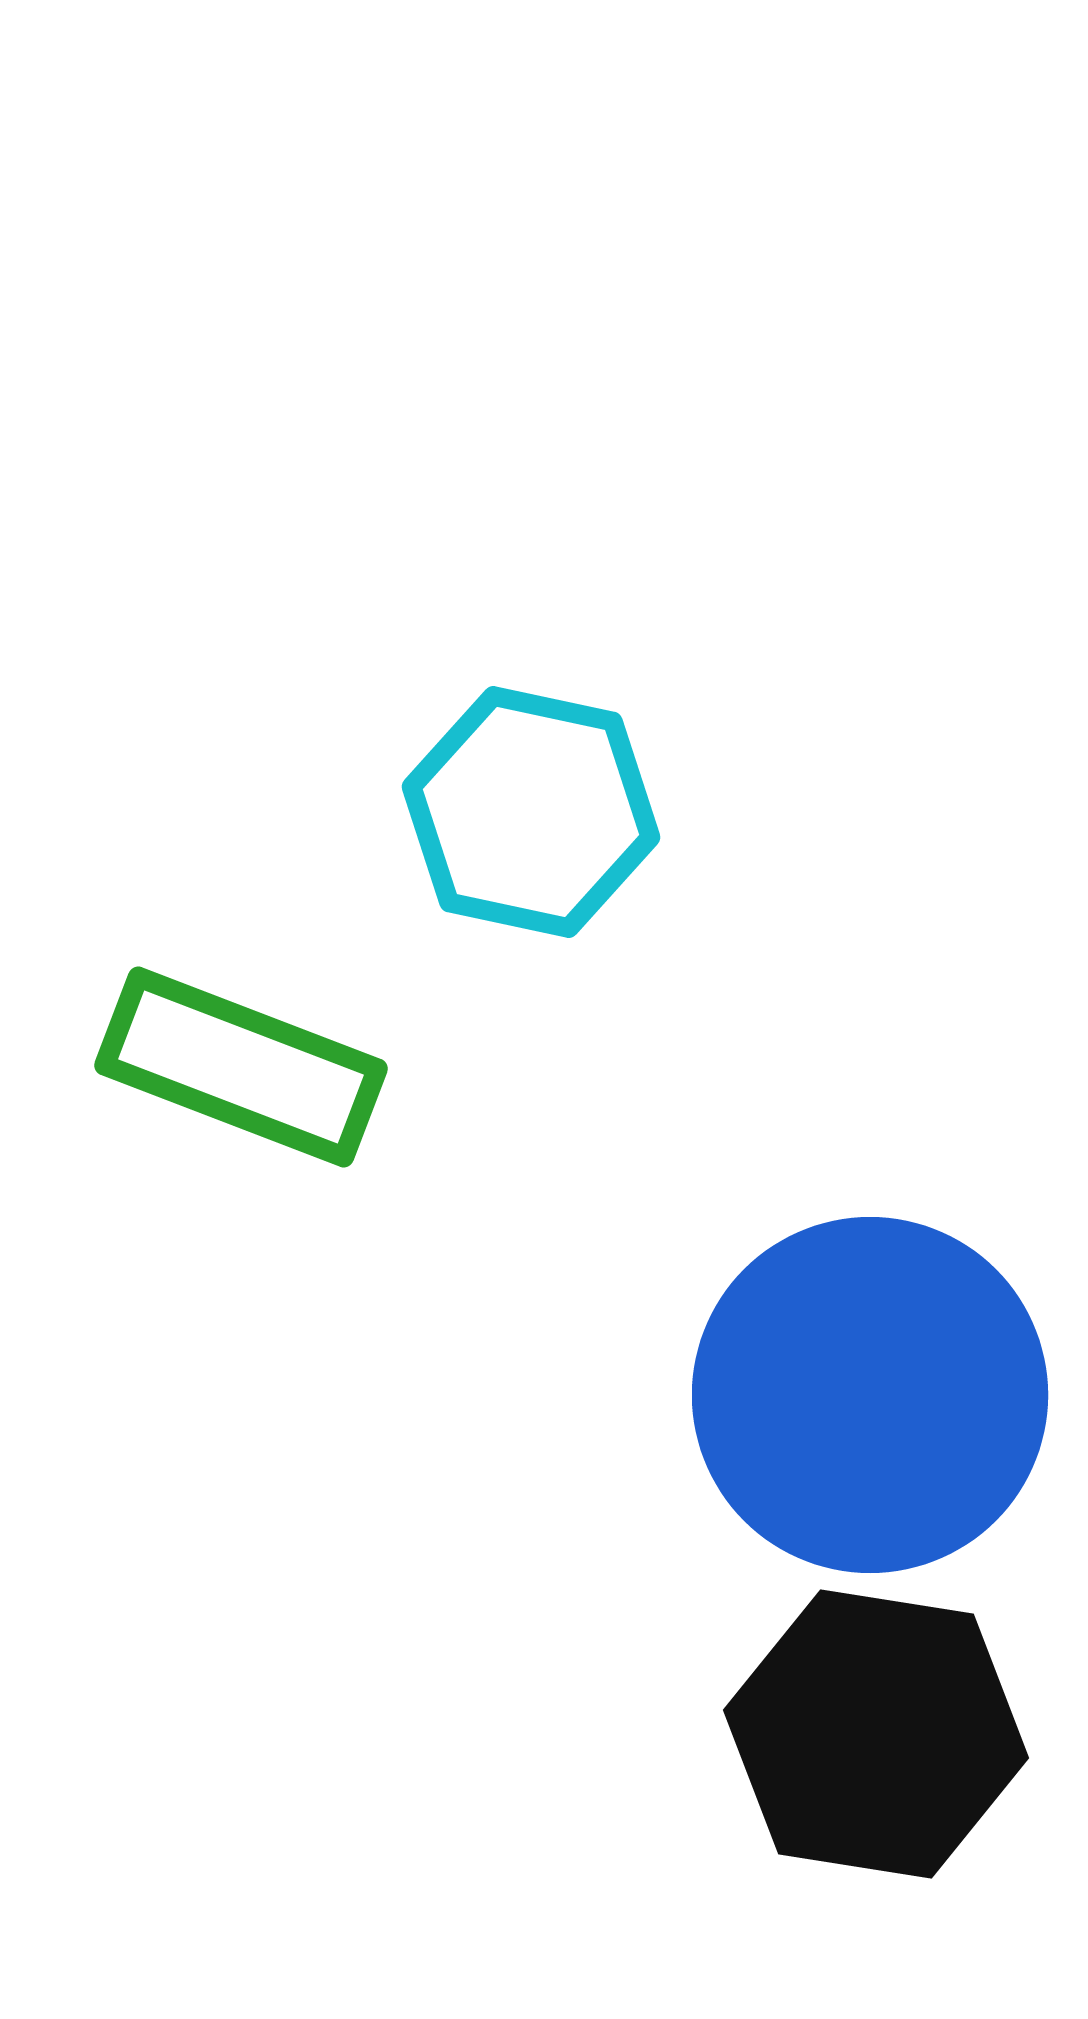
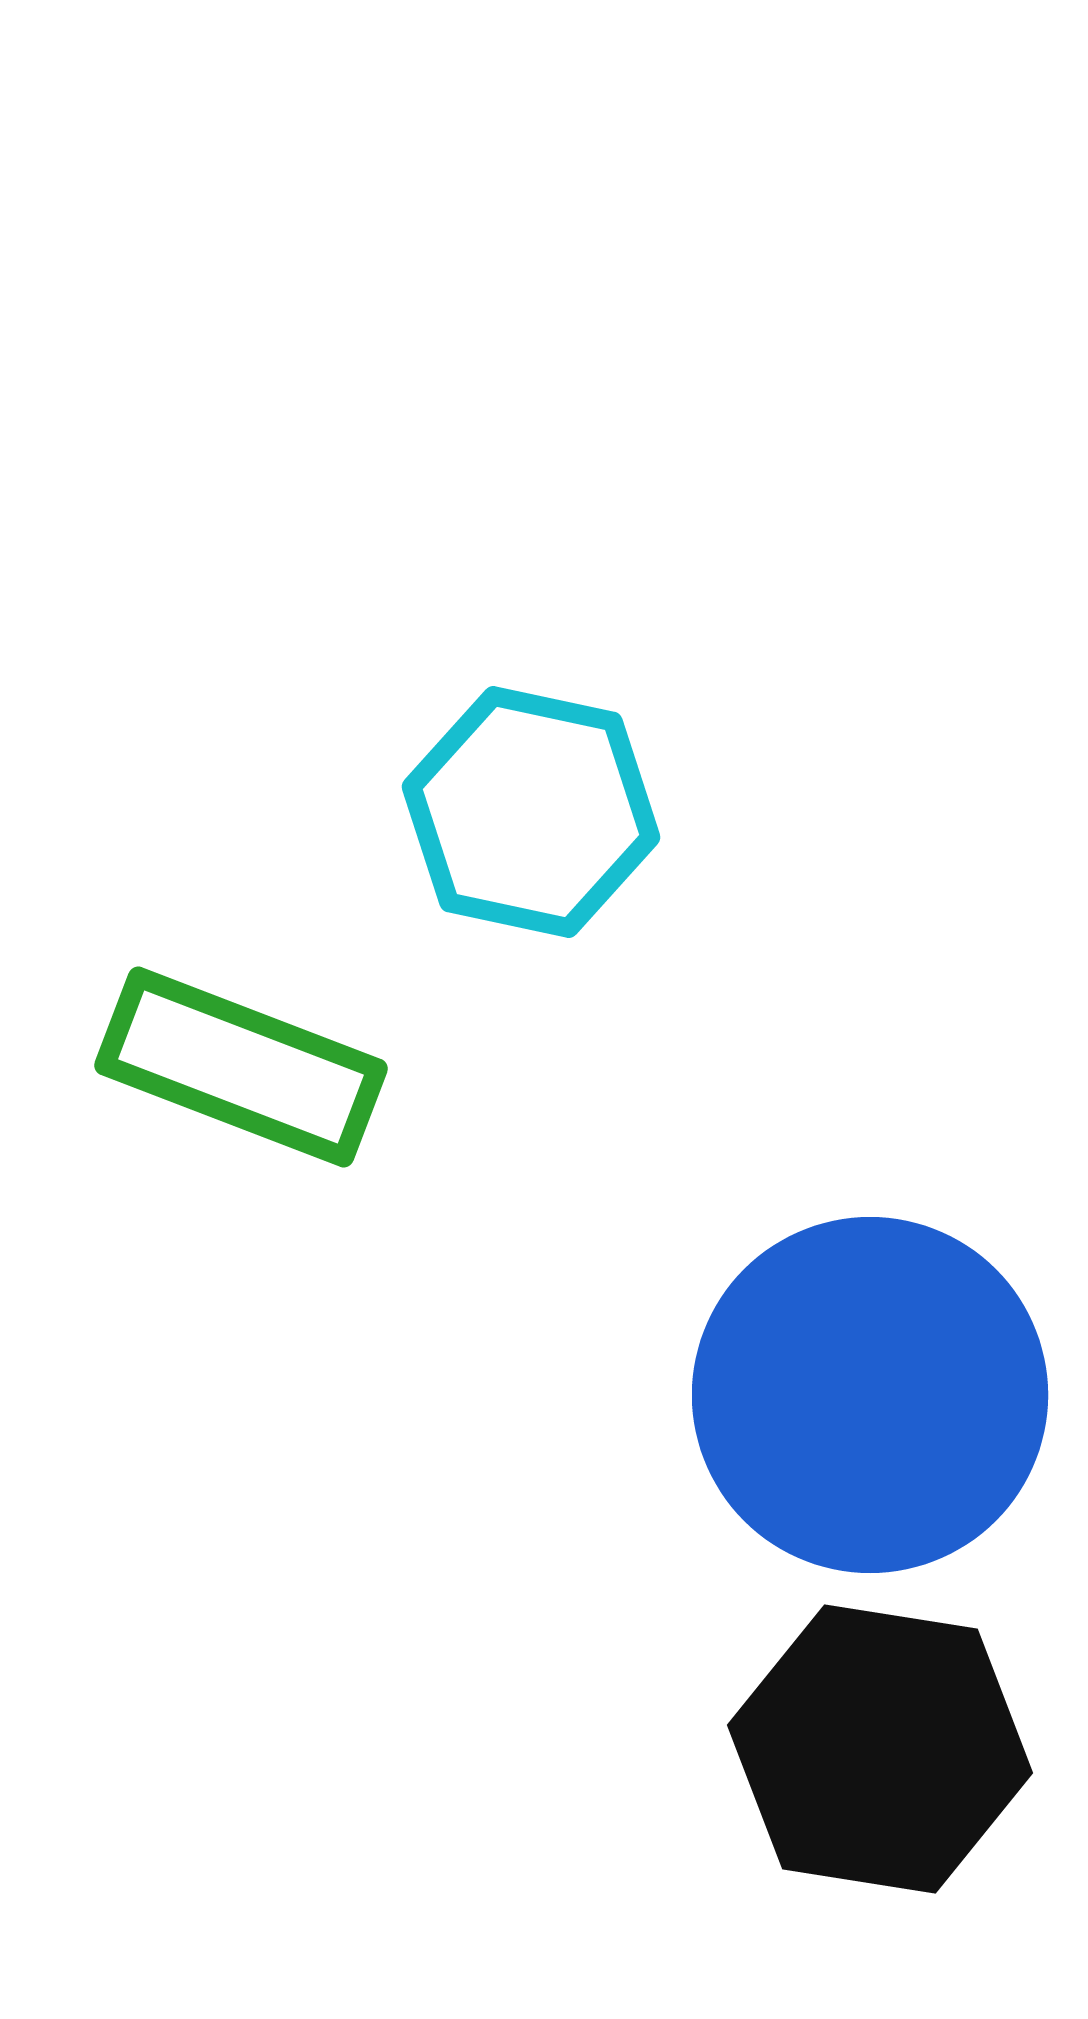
black hexagon: moved 4 px right, 15 px down
